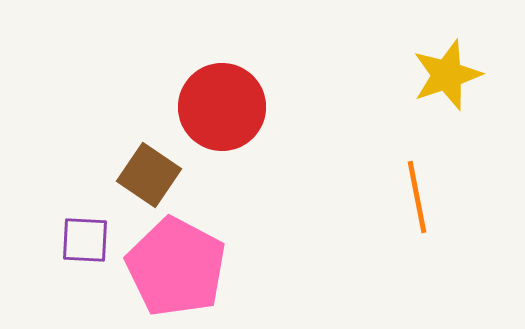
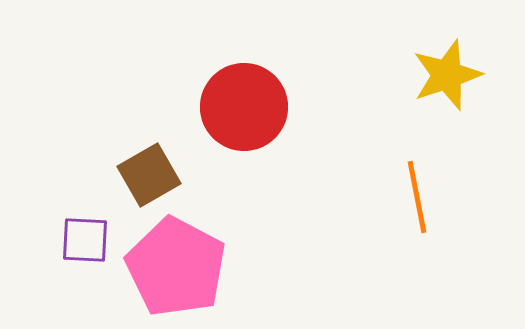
red circle: moved 22 px right
brown square: rotated 26 degrees clockwise
